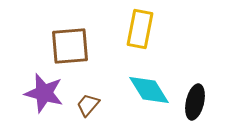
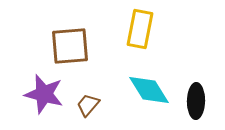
purple star: moved 1 px down
black ellipse: moved 1 px right, 1 px up; rotated 12 degrees counterclockwise
